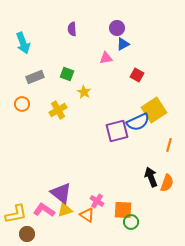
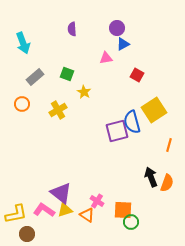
gray rectangle: rotated 18 degrees counterclockwise
blue semicircle: moved 6 px left; rotated 100 degrees clockwise
